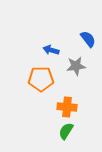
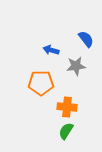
blue semicircle: moved 2 px left
orange pentagon: moved 4 px down
